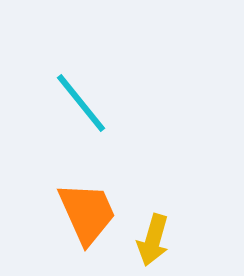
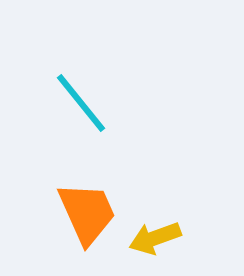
yellow arrow: moved 2 px right, 2 px up; rotated 54 degrees clockwise
